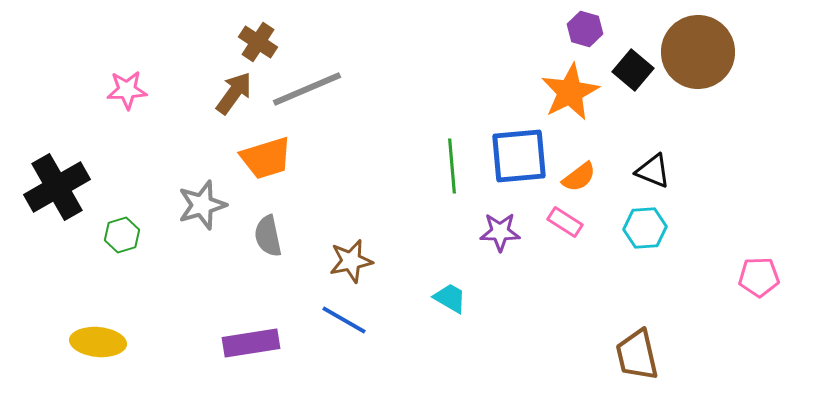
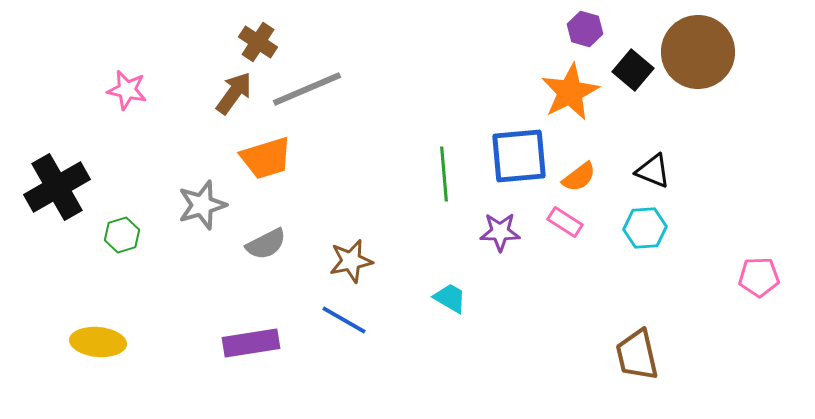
pink star: rotated 15 degrees clockwise
green line: moved 8 px left, 8 px down
gray semicircle: moved 2 px left, 8 px down; rotated 105 degrees counterclockwise
